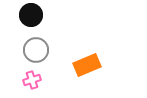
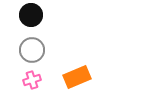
gray circle: moved 4 px left
orange rectangle: moved 10 px left, 12 px down
